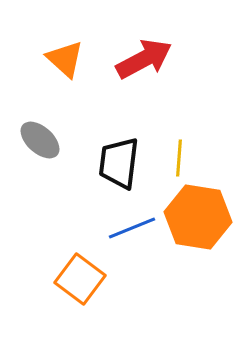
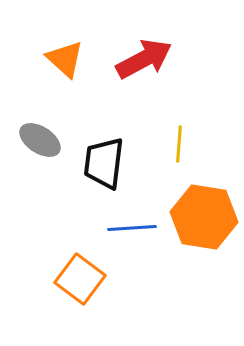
gray ellipse: rotated 9 degrees counterclockwise
yellow line: moved 14 px up
black trapezoid: moved 15 px left
orange hexagon: moved 6 px right
blue line: rotated 18 degrees clockwise
